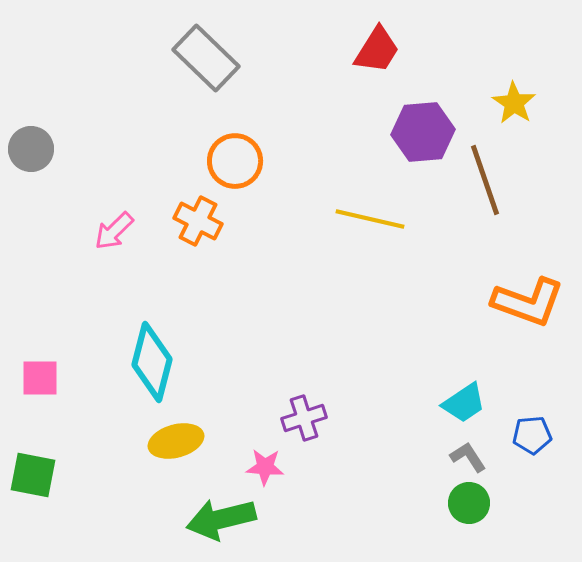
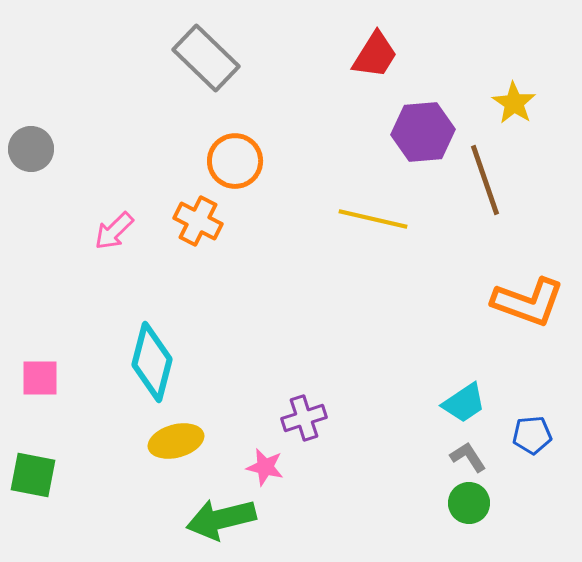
red trapezoid: moved 2 px left, 5 px down
yellow line: moved 3 px right
pink star: rotated 9 degrees clockwise
